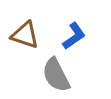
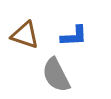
blue L-shape: rotated 32 degrees clockwise
